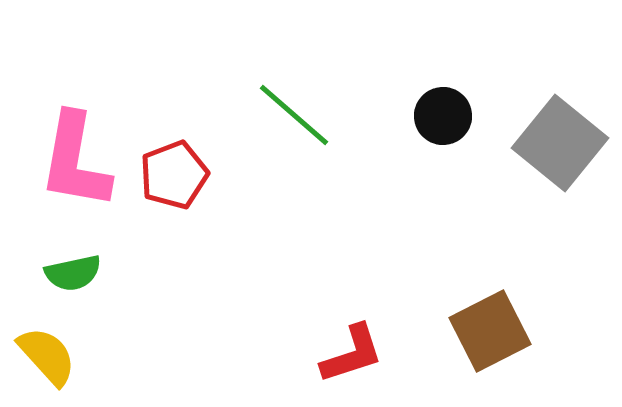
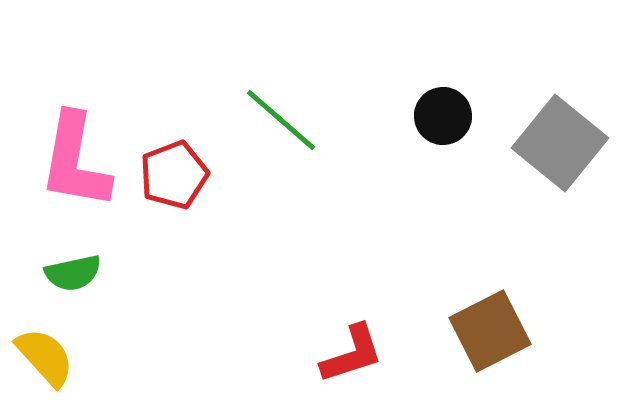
green line: moved 13 px left, 5 px down
yellow semicircle: moved 2 px left, 1 px down
